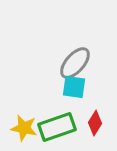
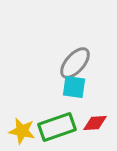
red diamond: rotated 55 degrees clockwise
yellow star: moved 2 px left, 3 px down
